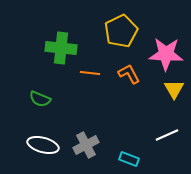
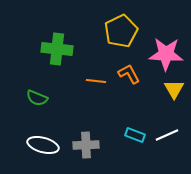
green cross: moved 4 px left, 1 px down
orange line: moved 6 px right, 8 px down
green semicircle: moved 3 px left, 1 px up
gray cross: rotated 25 degrees clockwise
cyan rectangle: moved 6 px right, 24 px up
